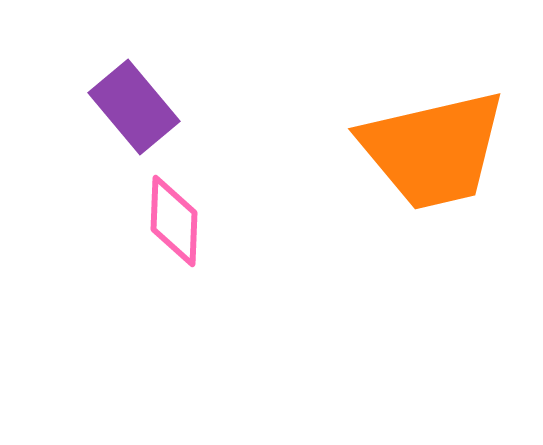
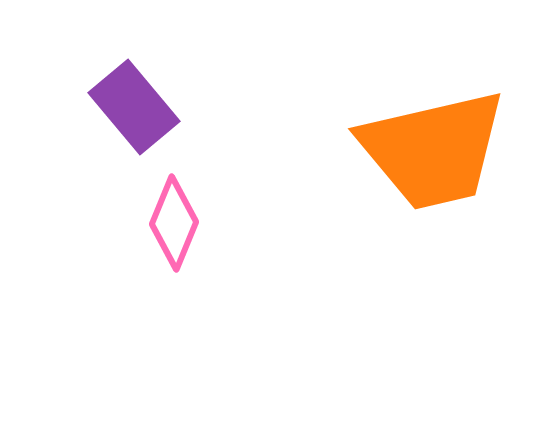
pink diamond: moved 2 px down; rotated 20 degrees clockwise
